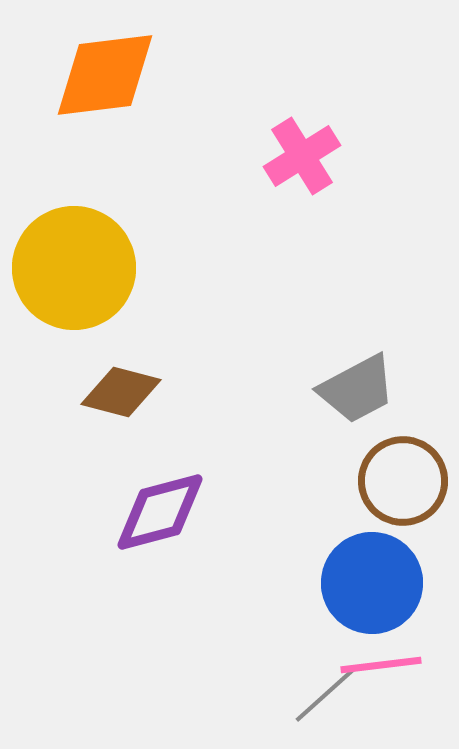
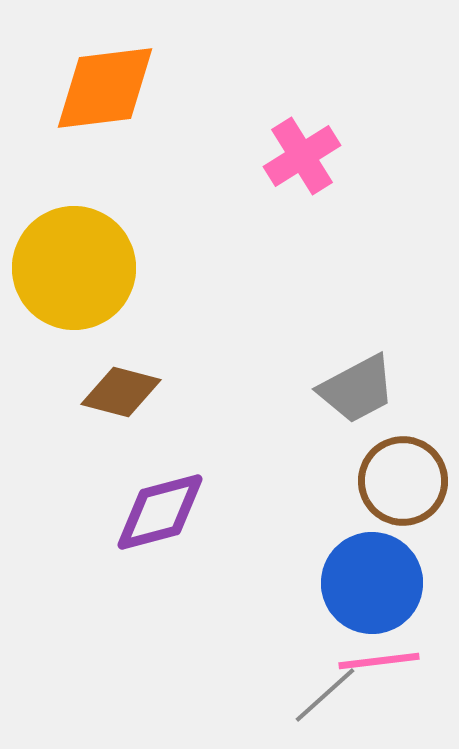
orange diamond: moved 13 px down
pink line: moved 2 px left, 4 px up
